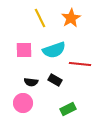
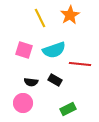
orange star: moved 1 px left, 3 px up
pink square: rotated 18 degrees clockwise
